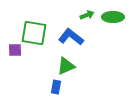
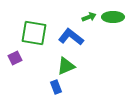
green arrow: moved 2 px right, 2 px down
purple square: moved 8 px down; rotated 24 degrees counterclockwise
blue rectangle: rotated 32 degrees counterclockwise
